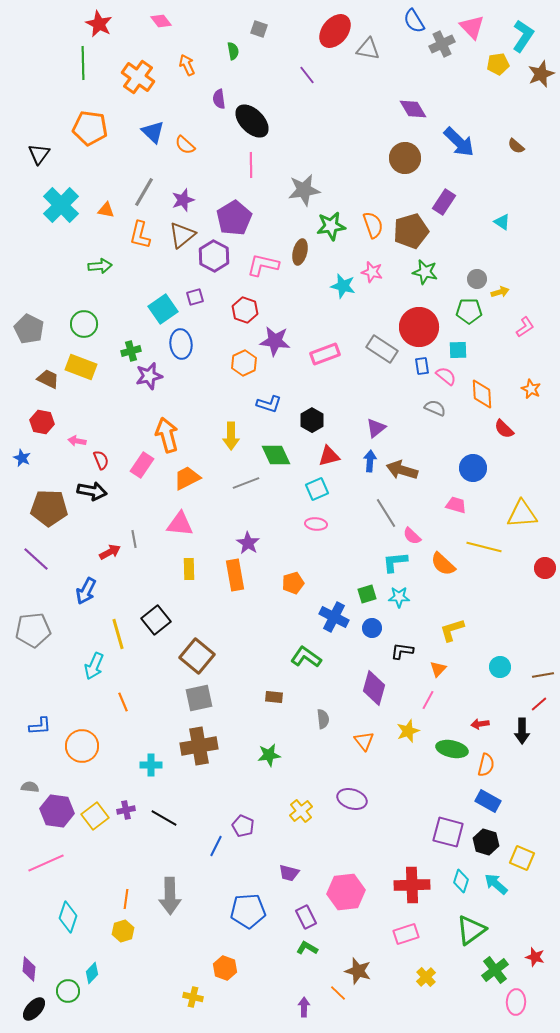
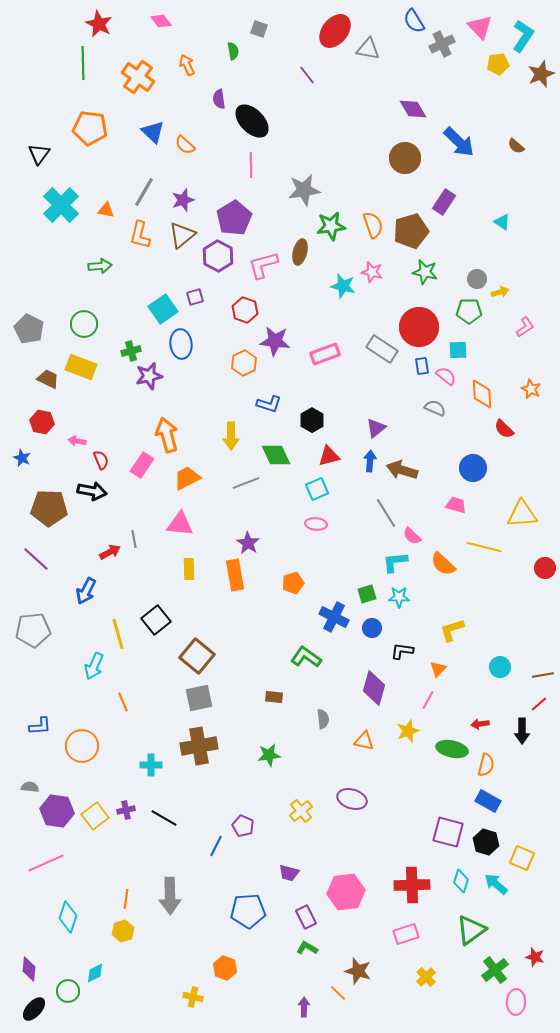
pink triangle at (472, 27): moved 8 px right
purple hexagon at (214, 256): moved 4 px right
pink L-shape at (263, 265): rotated 28 degrees counterclockwise
orange triangle at (364, 741): rotated 40 degrees counterclockwise
cyan diamond at (92, 973): moved 3 px right; rotated 20 degrees clockwise
